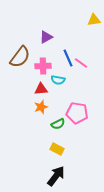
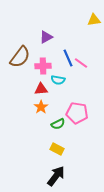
orange star: rotated 16 degrees counterclockwise
